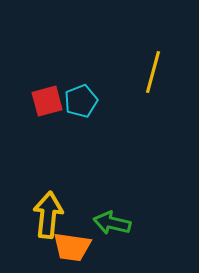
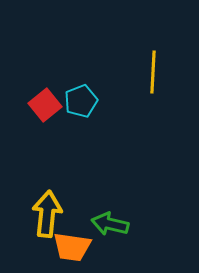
yellow line: rotated 12 degrees counterclockwise
red square: moved 2 px left, 4 px down; rotated 24 degrees counterclockwise
yellow arrow: moved 1 px left, 1 px up
green arrow: moved 2 px left, 1 px down
